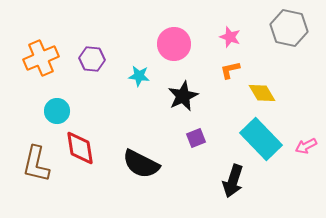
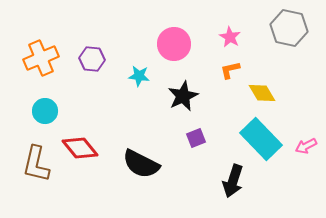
pink star: rotated 10 degrees clockwise
cyan circle: moved 12 px left
red diamond: rotated 30 degrees counterclockwise
